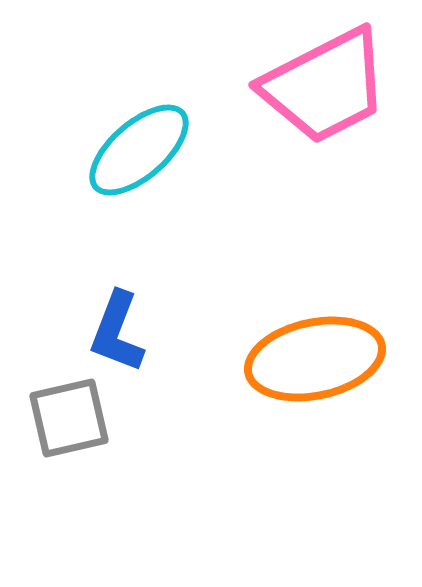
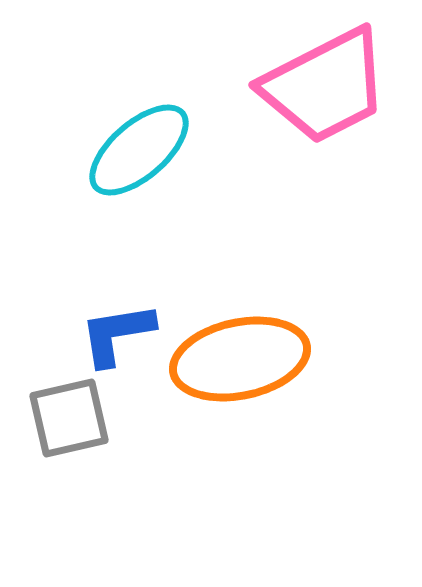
blue L-shape: moved 2 px down; rotated 60 degrees clockwise
orange ellipse: moved 75 px left
